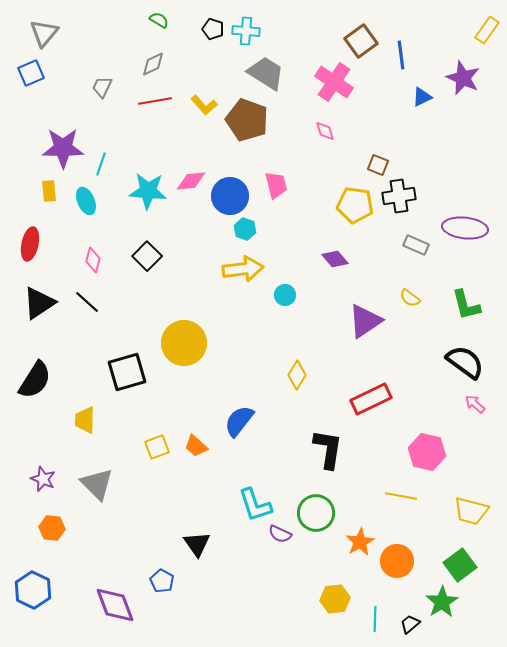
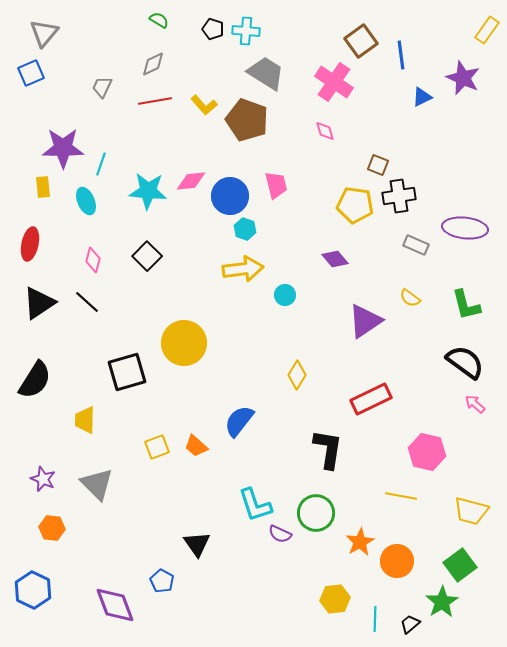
yellow rectangle at (49, 191): moved 6 px left, 4 px up
